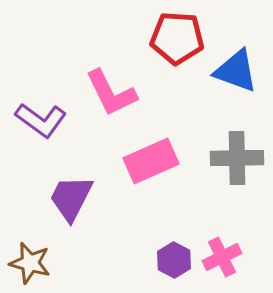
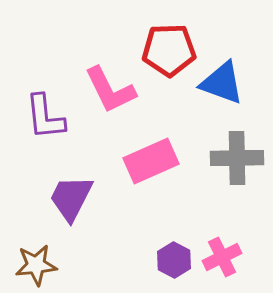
red pentagon: moved 8 px left, 12 px down; rotated 6 degrees counterclockwise
blue triangle: moved 14 px left, 12 px down
pink L-shape: moved 1 px left, 3 px up
purple L-shape: moved 4 px right, 3 px up; rotated 48 degrees clockwise
brown star: moved 6 px right, 2 px down; rotated 21 degrees counterclockwise
